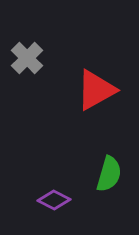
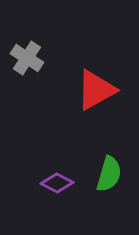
gray cross: rotated 12 degrees counterclockwise
purple diamond: moved 3 px right, 17 px up
